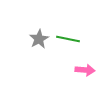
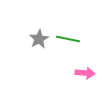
pink arrow: moved 3 px down
